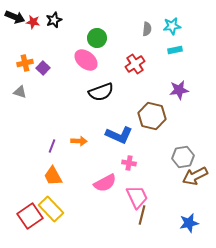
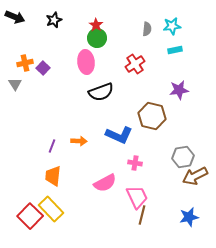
red star: moved 63 px right, 3 px down; rotated 24 degrees clockwise
pink ellipse: moved 2 px down; rotated 45 degrees clockwise
gray triangle: moved 5 px left, 8 px up; rotated 40 degrees clockwise
pink cross: moved 6 px right
orange trapezoid: rotated 35 degrees clockwise
red square: rotated 10 degrees counterclockwise
blue star: moved 6 px up
